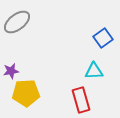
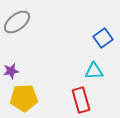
yellow pentagon: moved 2 px left, 5 px down
